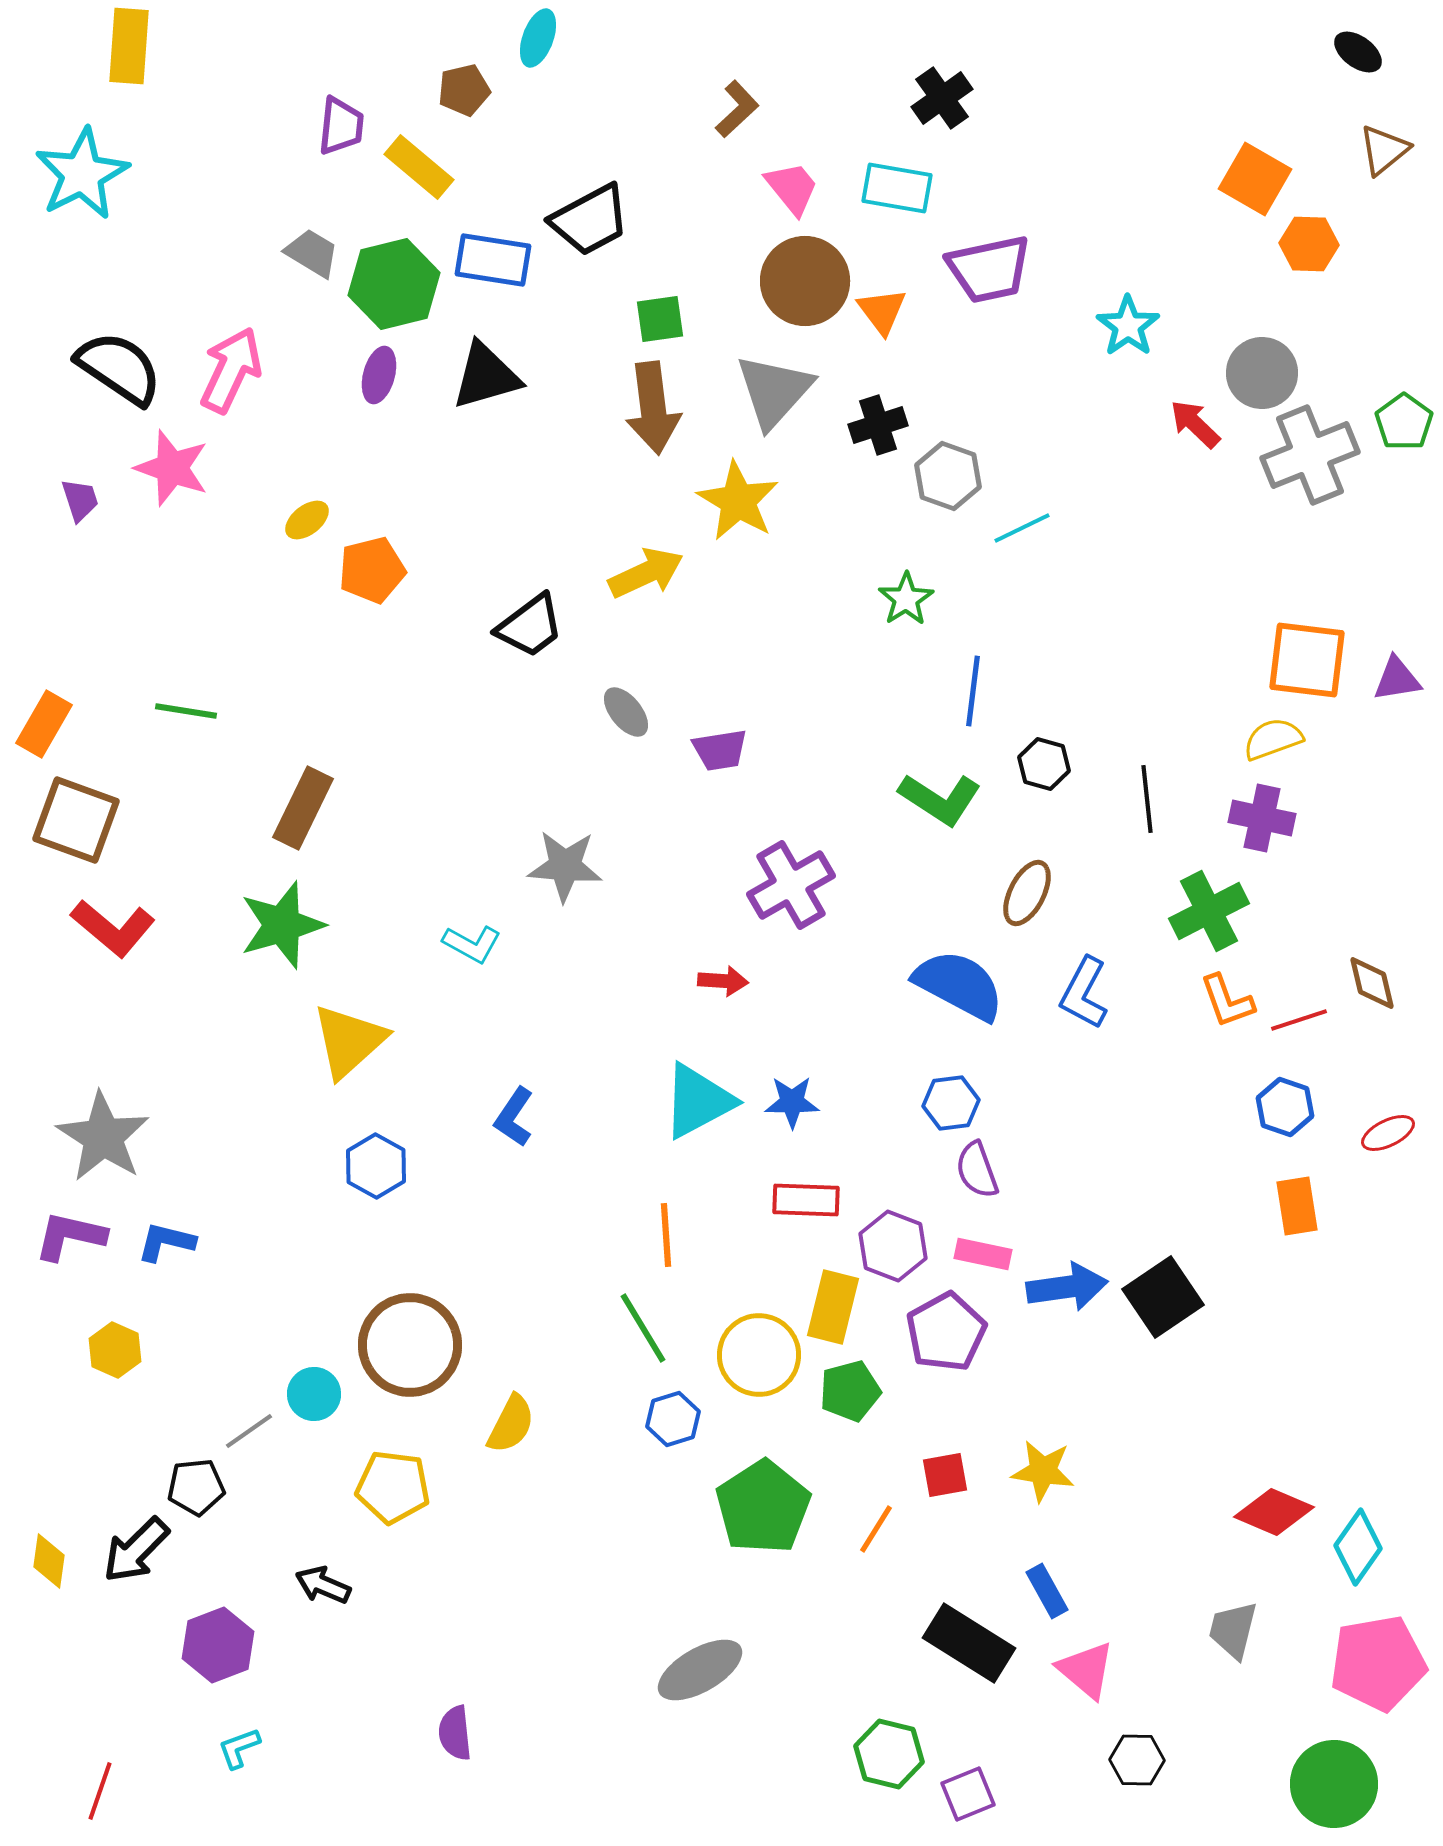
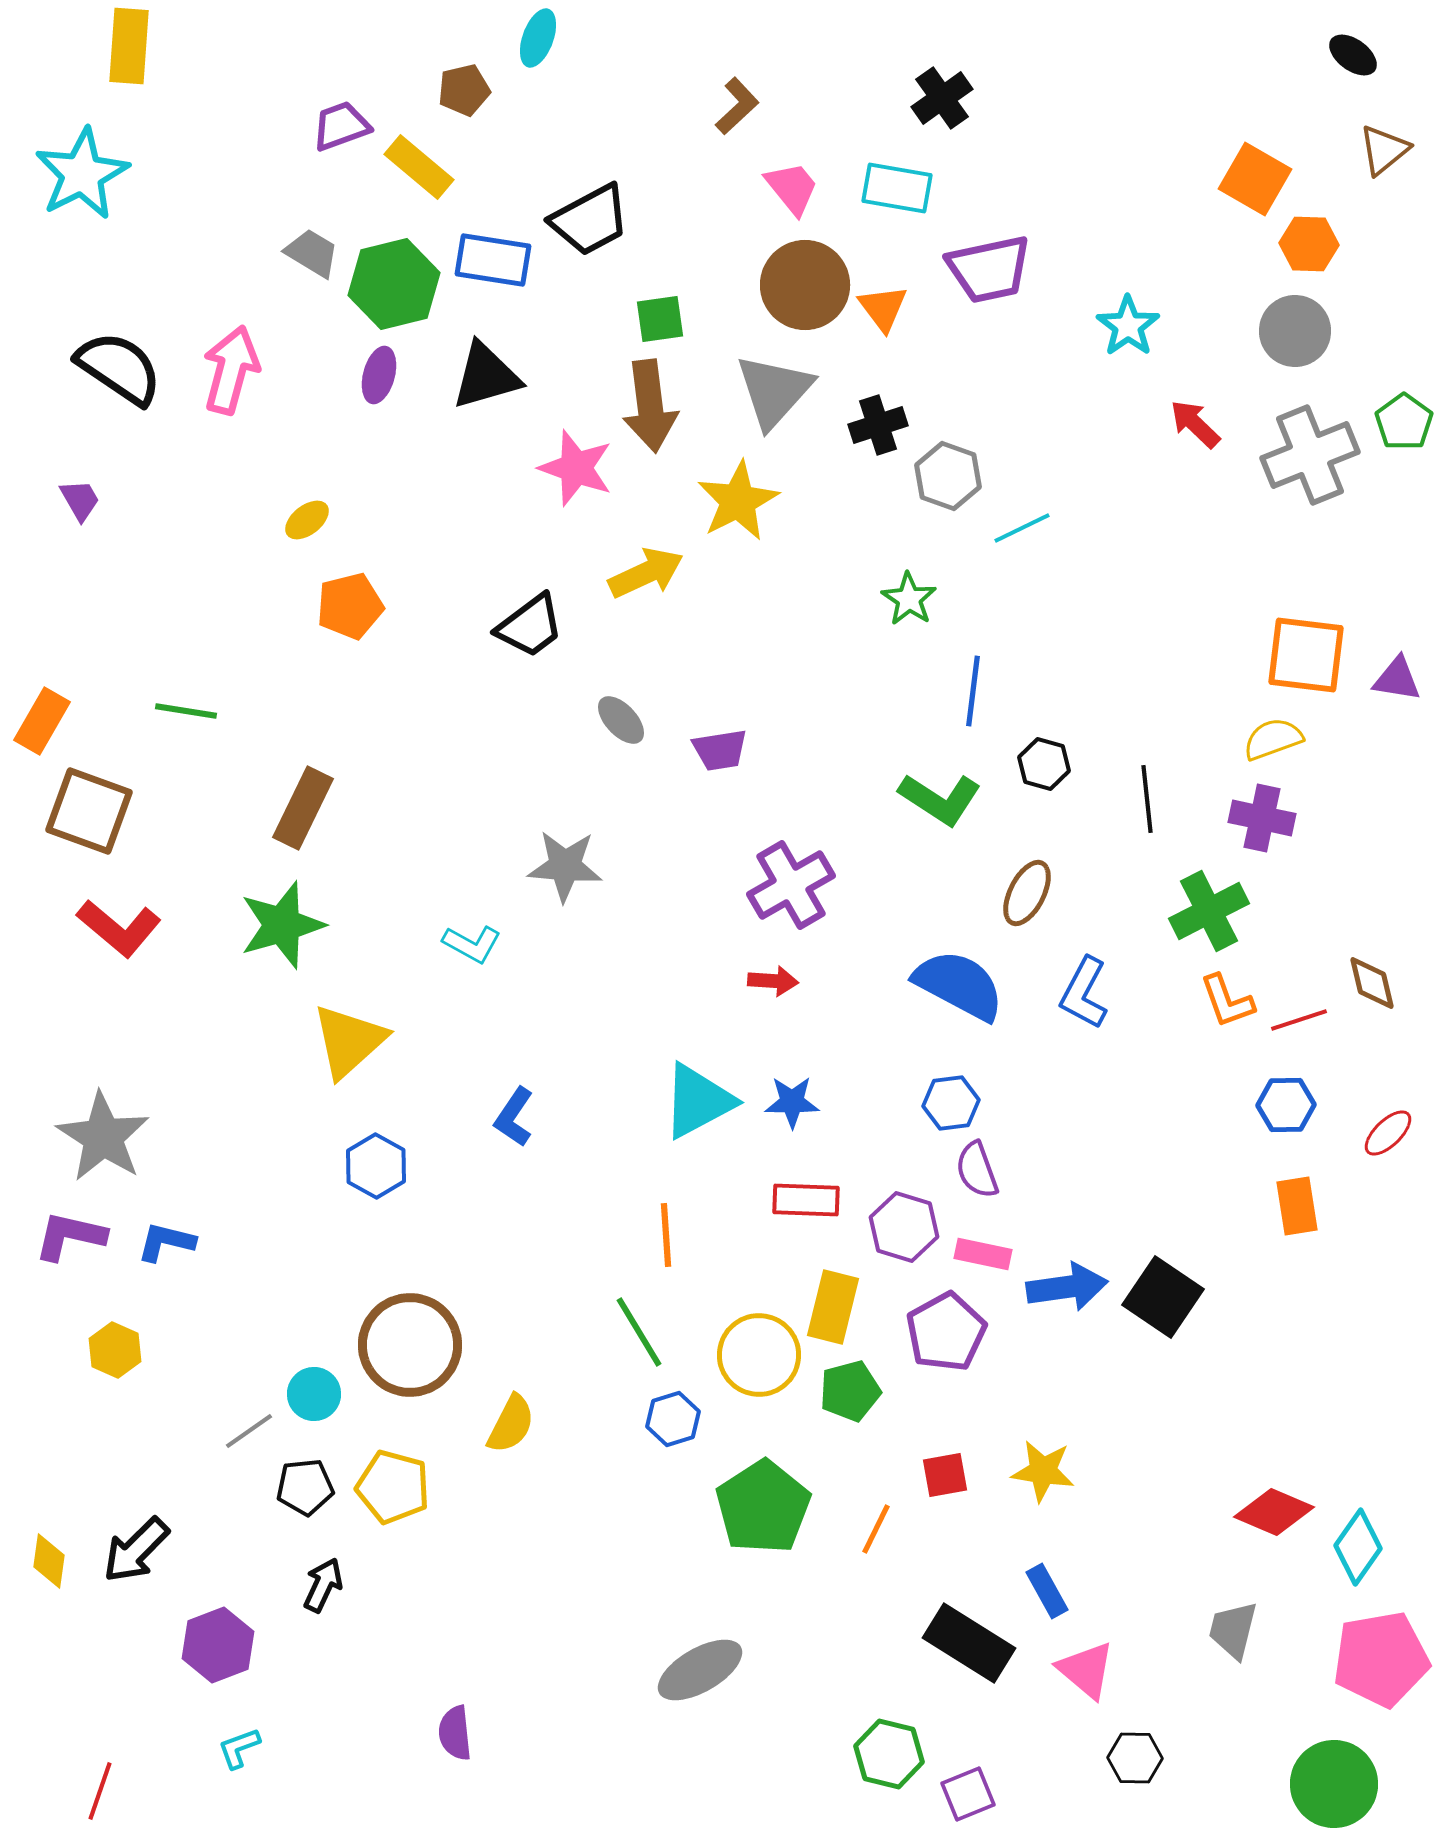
black ellipse at (1358, 52): moved 5 px left, 3 px down
brown L-shape at (737, 109): moved 3 px up
purple trapezoid at (341, 126): rotated 116 degrees counterclockwise
brown circle at (805, 281): moved 4 px down
orange triangle at (882, 311): moved 1 px right, 3 px up
pink arrow at (231, 370): rotated 10 degrees counterclockwise
gray circle at (1262, 373): moved 33 px right, 42 px up
brown arrow at (653, 408): moved 3 px left, 2 px up
pink star at (172, 468): moved 404 px right
purple trapezoid at (80, 500): rotated 12 degrees counterclockwise
yellow star at (738, 501): rotated 14 degrees clockwise
orange pentagon at (372, 570): moved 22 px left, 36 px down
green star at (906, 599): moved 3 px right; rotated 6 degrees counterclockwise
orange square at (1307, 660): moved 1 px left, 5 px up
purple triangle at (1397, 679): rotated 18 degrees clockwise
gray ellipse at (626, 712): moved 5 px left, 8 px down; rotated 4 degrees counterclockwise
orange rectangle at (44, 724): moved 2 px left, 3 px up
brown square at (76, 820): moved 13 px right, 9 px up
red L-shape at (113, 928): moved 6 px right
red arrow at (723, 981): moved 50 px right
blue hexagon at (1285, 1107): moved 1 px right, 2 px up; rotated 20 degrees counterclockwise
red ellipse at (1388, 1133): rotated 18 degrees counterclockwise
purple hexagon at (893, 1246): moved 11 px right, 19 px up; rotated 4 degrees counterclockwise
black square at (1163, 1297): rotated 22 degrees counterclockwise
green line at (643, 1328): moved 4 px left, 4 px down
black pentagon at (196, 1487): moved 109 px right
yellow pentagon at (393, 1487): rotated 8 degrees clockwise
orange line at (876, 1529): rotated 6 degrees counterclockwise
black arrow at (323, 1585): rotated 92 degrees clockwise
pink pentagon at (1378, 1663): moved 3 px right, 4 px up
black hexagon at (1137, 1760): moved 2 px left, 2 px up
